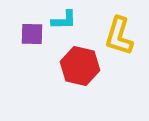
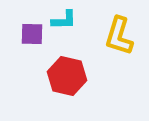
red hexagon: moved 13 px left, 10 px down
